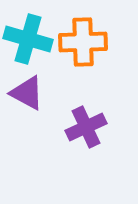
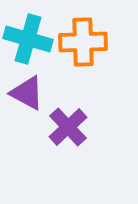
purple cross: moved 18 px left; rotated 18 degrees counterclockwise
